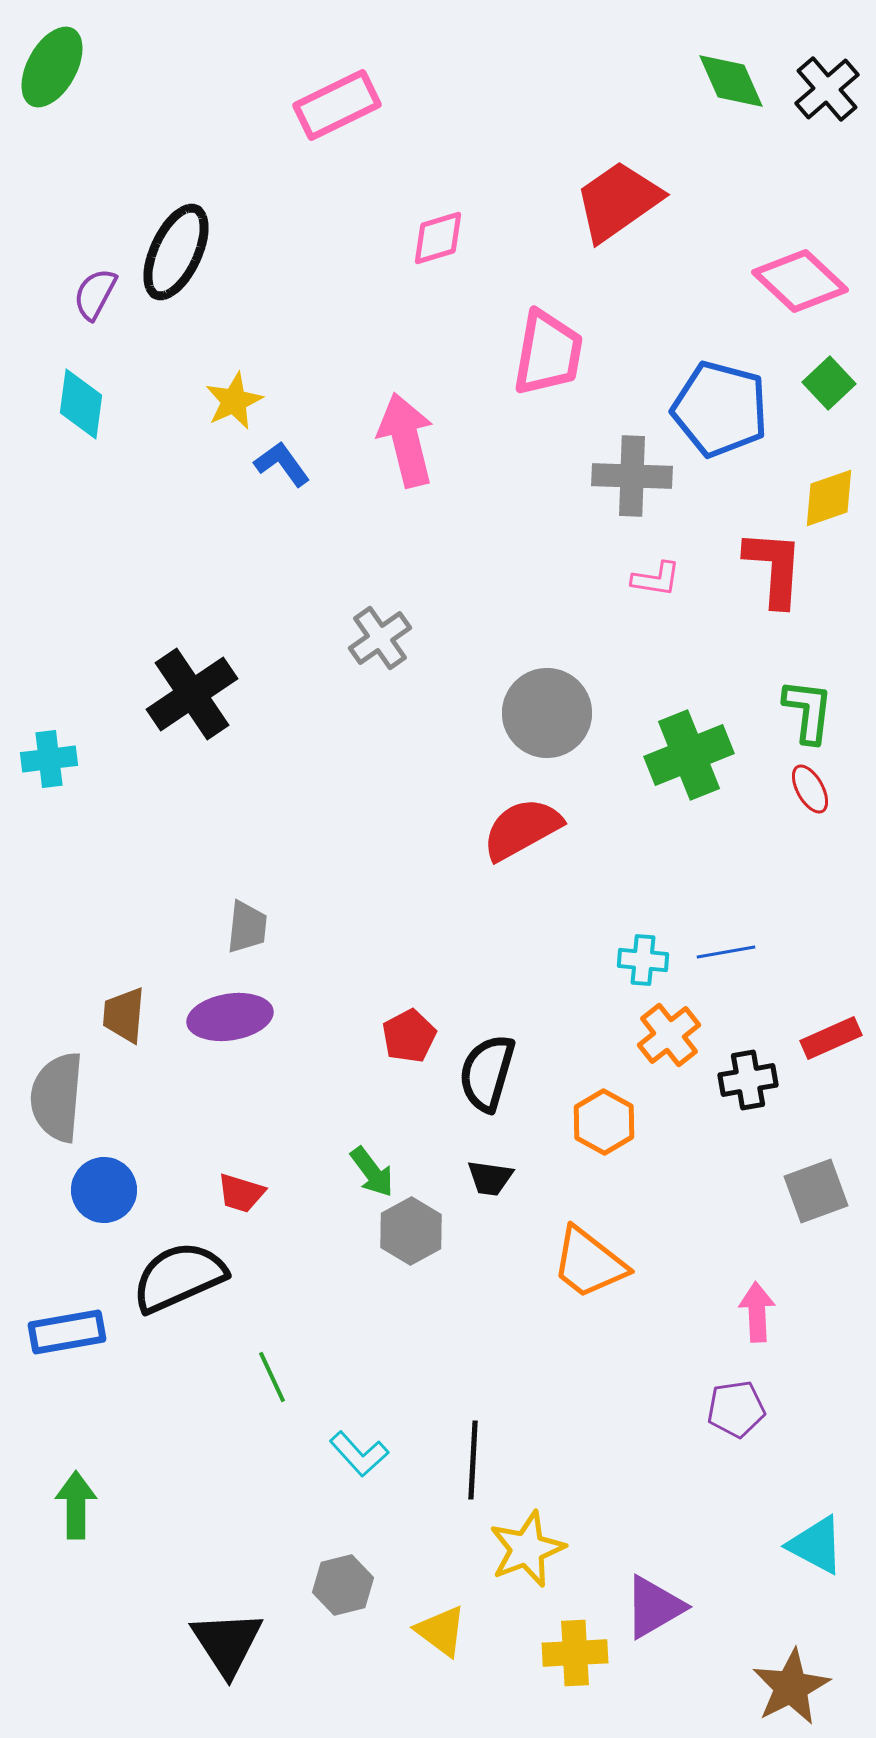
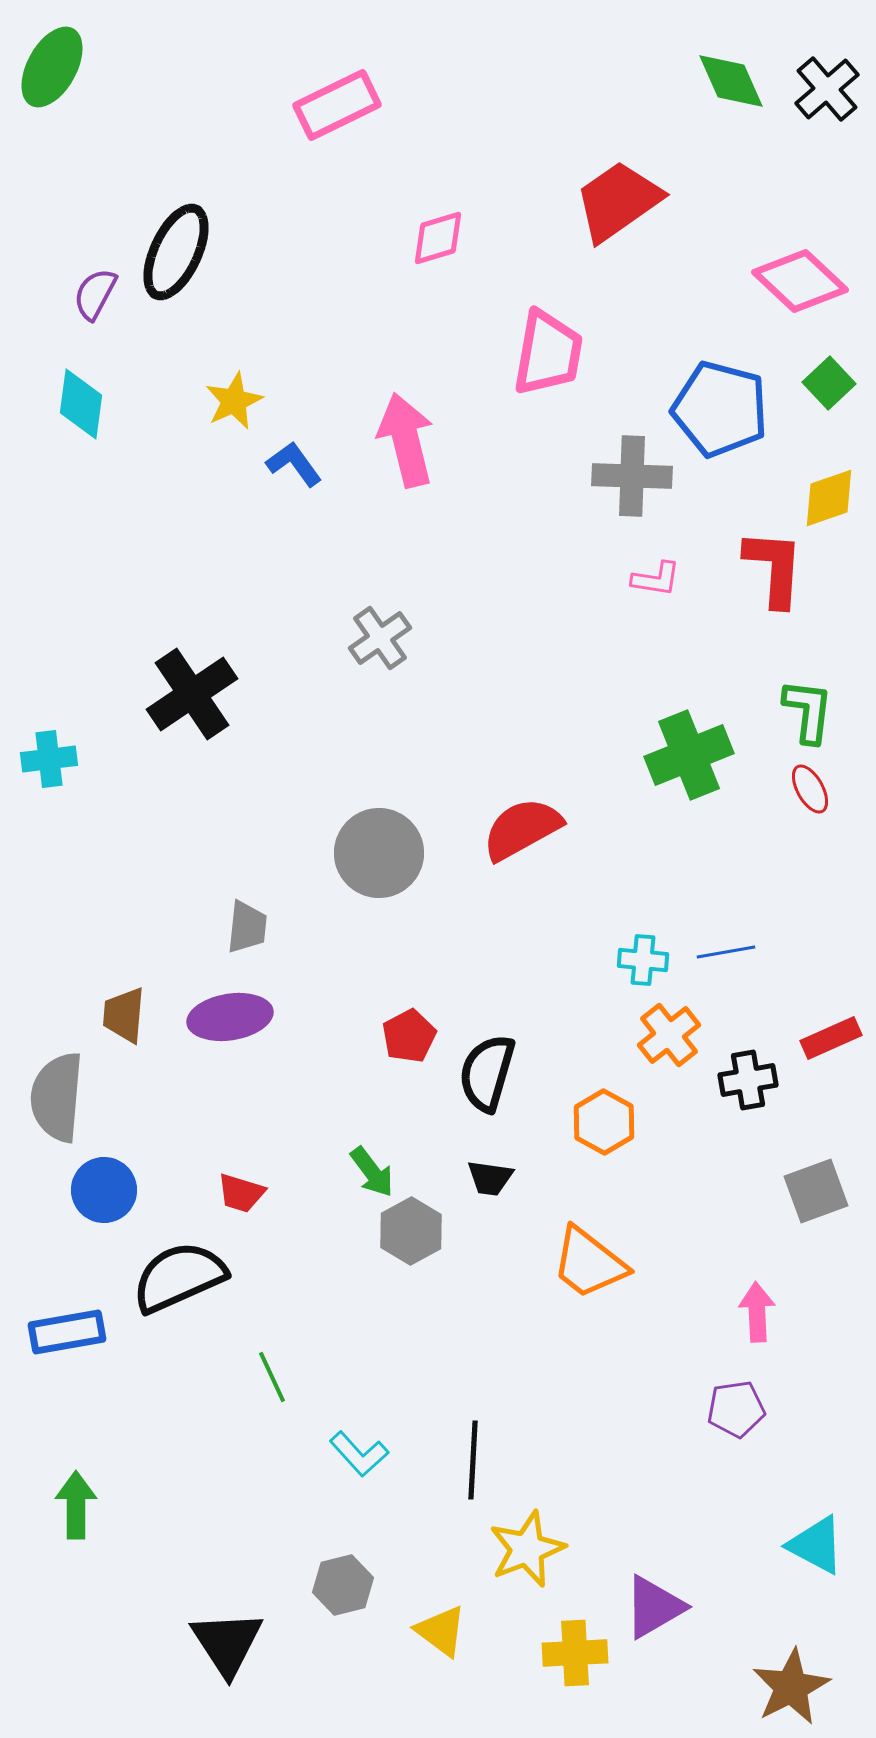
blue L-shape at (282, 464): moved 12 px right
gray circle at (547, 713): moved 168 px left, 140 px down
